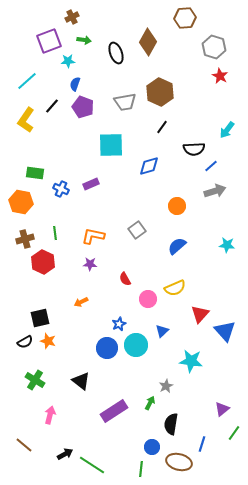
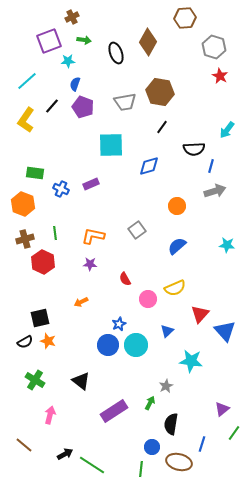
brown hexagon at (160, 92): rotated 16 degrees counterclockwise
blue line at (211, 166): rotated 32 degrees counterclockwise
orange hexagon at (21, 202): moved 2 px right, 2 px down; rotated 10 degrees clockwise
blue triangle at (162, 331): moved 5 px right
blue circle at (107, 348): moved 1 px right, 3 px up
